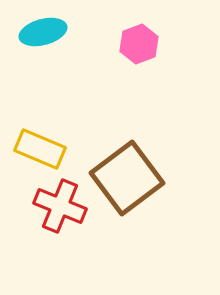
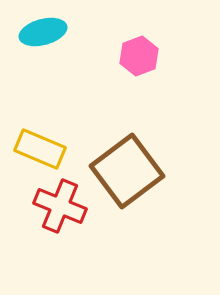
pink hexagon: moved 12 px down
brown square: moved 7 px up
